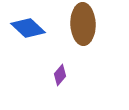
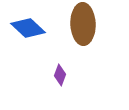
purple diamond: rotated 20 degrees counterclockwise
